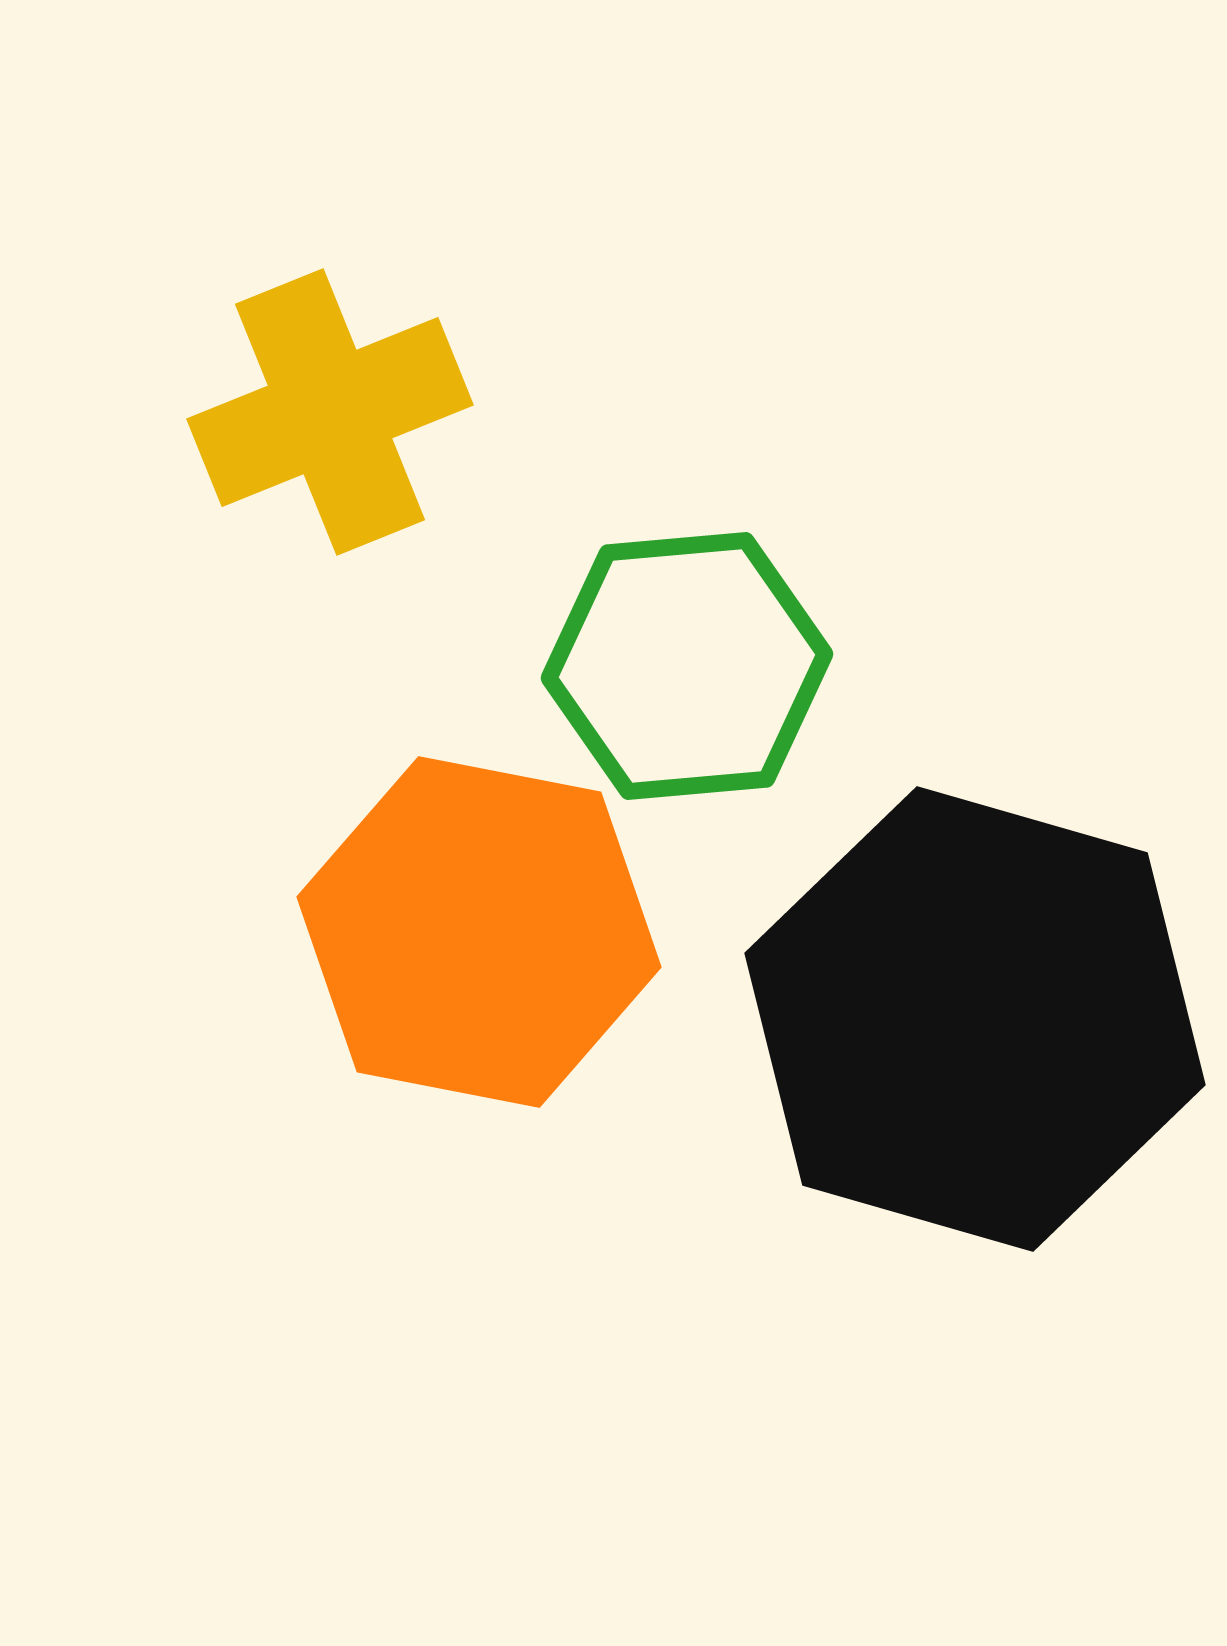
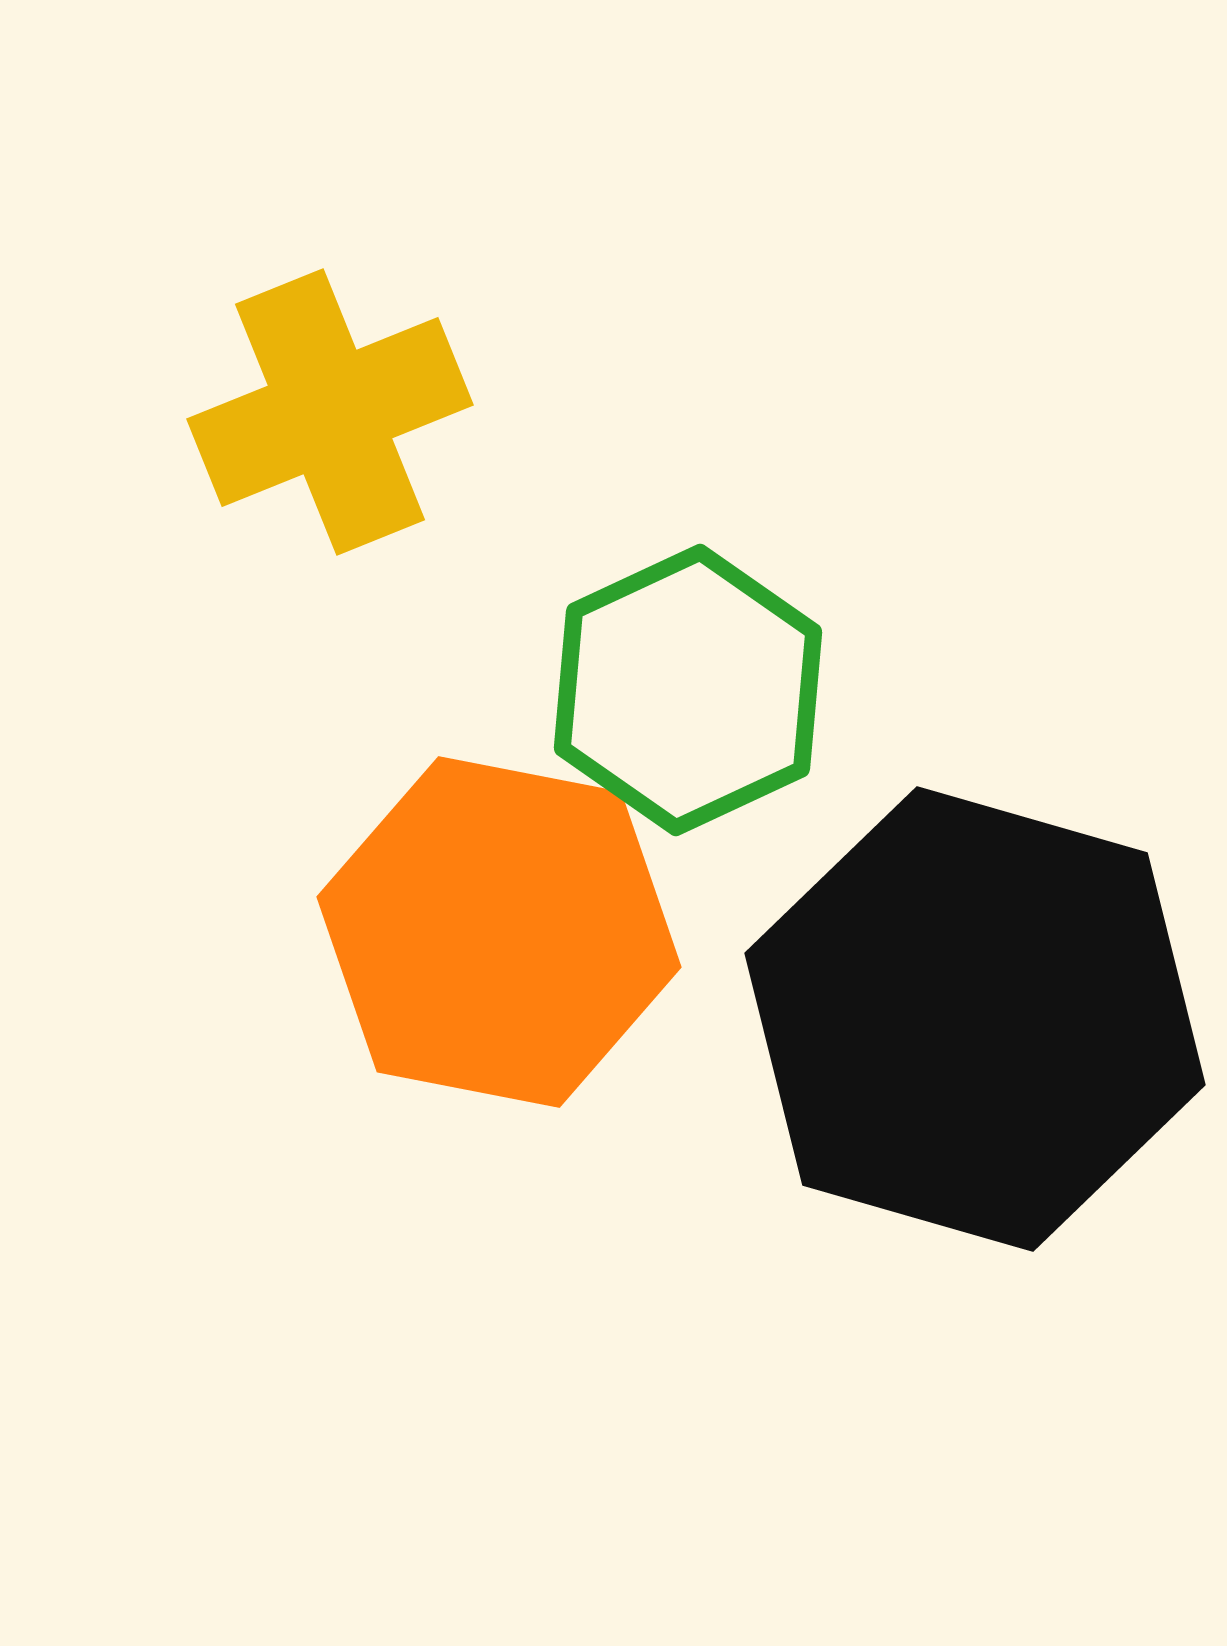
green hexagon: moved 1 px right, 24 px down; rotated 20 degrees counterclockwise
orange hexagon: moved 20 px right
